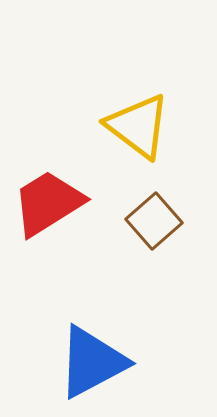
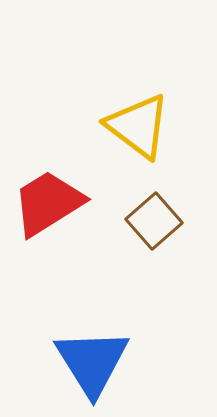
blue triangle: rotated 34 degrees counterclockwise
